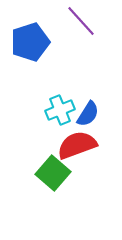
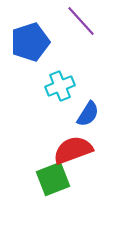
cyan cross: moved 24 px up
red semicircle: moved 4 px left, 5 px down
green square: moved 6 px down; rotated 28 degrees clockwise
